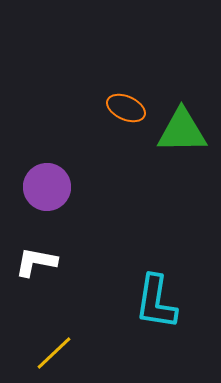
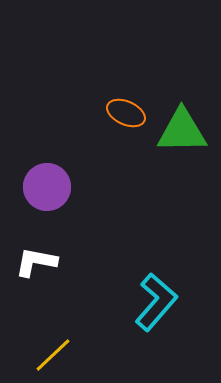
orange ellipse: moved 5 px down
cyan L-shape: rotated 148 degrees counterclockwise
yellow line: moved 1 px left, 2 px down
